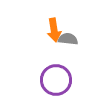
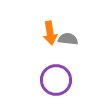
orange arrow: moved 4 px left, 3 px down
